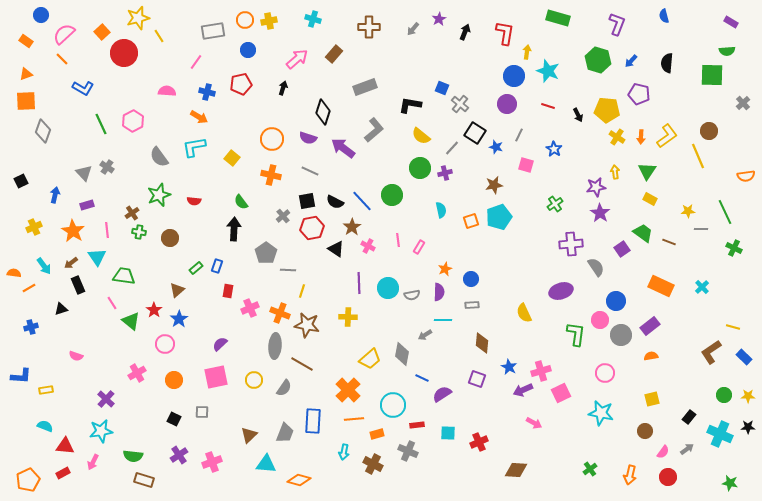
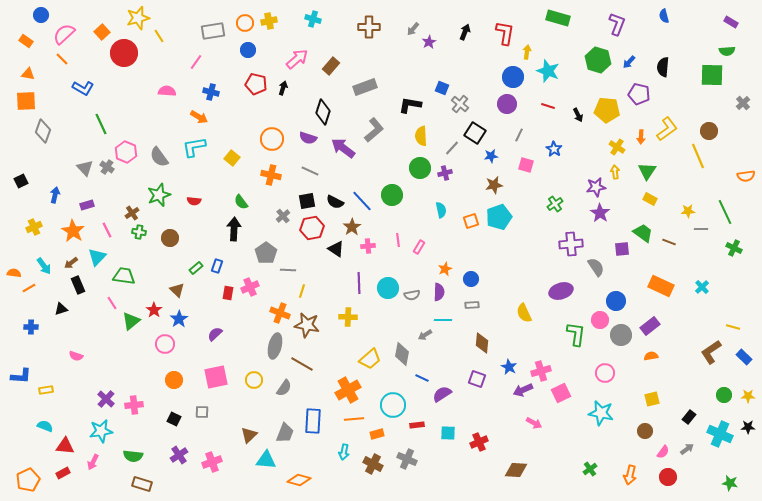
purple star at (439, 19): moved 10 px left, 23 px down
orange circle at (245, 20): moved 3 px down
brown rectangle at (334, 54): moved 3 px left, 12 px down
blue arrow at (631, 61): moved 2 px left, 1 px down
black semicircle at (667, 63): moved 4 px left, 4 px down
orange triangle at (26, 74): moved 2 px right; rotated 32 degrees clockwise
blue circle at (514, 76): moved 1 px left, 1 px down
red pentagon at (241, 84): moved 15 px right; rotated 25 degrees clockwise
blue cross at (207, 92): moved 4 px right
pink hexagon at (133, 121): moved 7 px left, 31 px down; rotated 10 degrees counterclockwise
yellow semicircle at (421, 136): rotated 48 degrees clockwise
yellow L-shape at (667, 136): moved 7 px up
yellow cross at (617, 137): moved 10 px down
blue star at (496, 147): moved 5 px left, 9 px down; rotated 24 degrees counterclockwise
gray triangle at (84, 173): moved 1 px right, 5 px up
pink line at (107, 230): rotated 21 degrees counterclockwise
pink cross at (368, 246): rotated 32 degrees counterclockwise
purple square at (622, 249): rotated 28 degrees clockwise
cyan triangle at (97, 257): rotated 18 degrees clockwise
brown triangle at (177, 290): rotated 35 degrees counterclockwise
red rectangle at (228, 291): moved 2 px down
pink cross at (250, 308): moved 21 px up
green triangle at (131, 321): rotated 42 degrees clockwise
blue cross at (31, 327): rotated 16 degrees clockwise
purple semicircle at (220, 344): moved 5 px left, 10 px up
gray ellipse at (275, 346): rotated 10 degrees clockwise
pink cross at (137, 373): moved 3 px left, 32 px down; rotated 24 degrees clockwise
orange cross at (348, 390): rotated 15 degrees clockwise
gray cross at (408, 451): moved 1 px left, 8 px down
cyan triangle at (266, 464): moved 4 px up
brown rectangle at (144, 480): moved 2 px left, 4 px down
